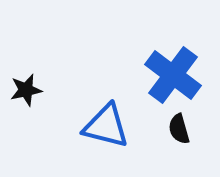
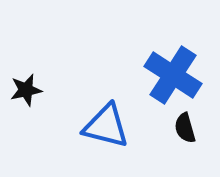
blue cross: rotated 4 degrees counterclockwise
black semicircle: moved 6 px right, 1 px up
